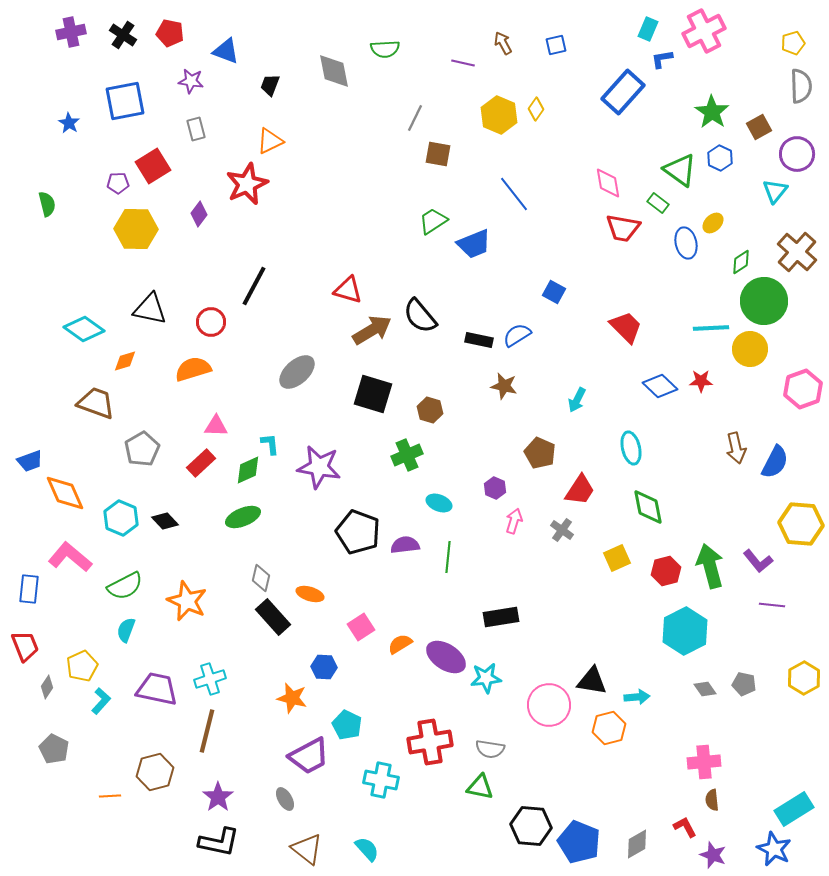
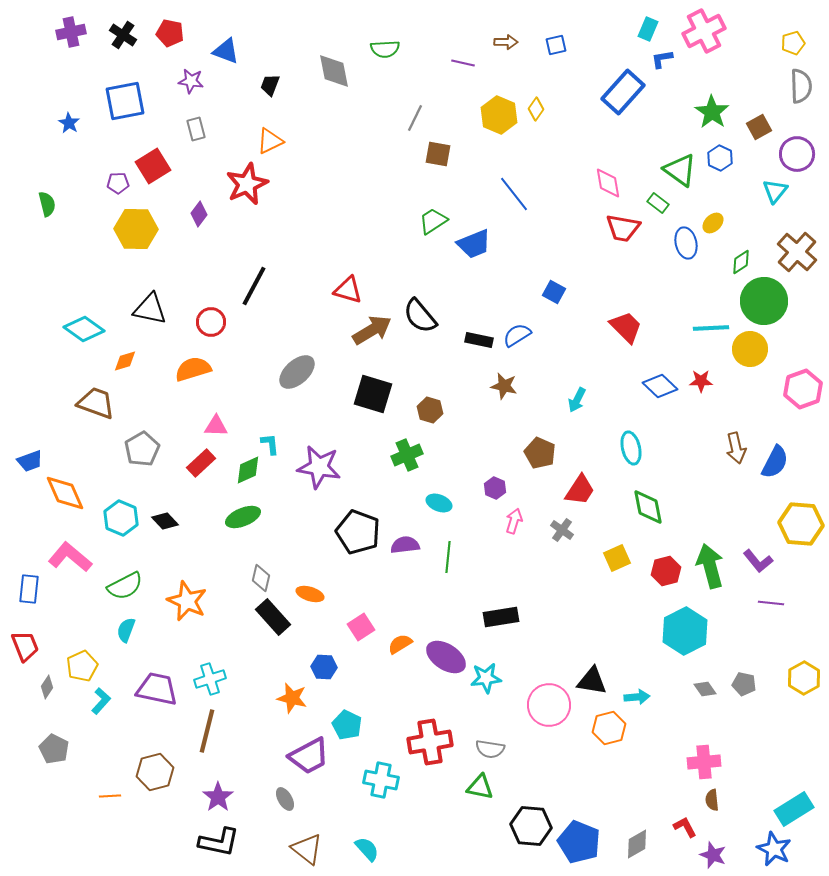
brown arrow at (503, 43): moved 3 px right, 1 px up; rotated 120 degrees clockwise
purple line at (772, 605): moved 1 px left, 2 px up
